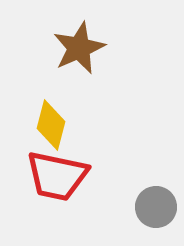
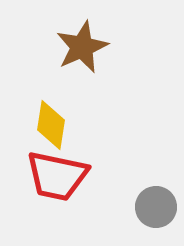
brown star: moved 3 px right, 1 px up
yellow diamond: rotated 6 degrees counterclockwise
